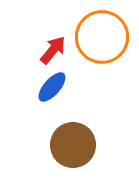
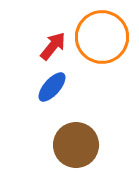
red arrow: moved 4 px up
brown circle: moved 3 px right
